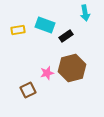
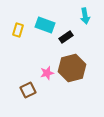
cyan arrow: moved 3 px down
yellow rectangle: rotated 64 degrees counterclockwise
black rectangle: moved 1 px down
